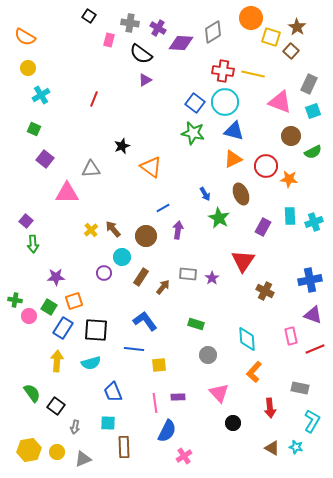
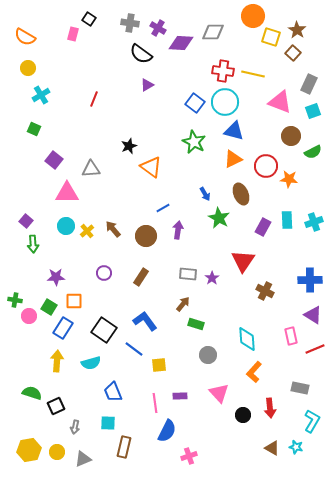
black square at (89, 16): moved 3 px down
orange circle at (251, 18): moved 2 px right, 2 px up
brown star at (297, 27): moved 3 px down
gray diamond at (213, 32): rotated 30 degrees clockwise
pink rectangle at (109, 40): moved 36 px left, 6 px up
brown square at (291, 51): moved 2 px right, 2 px down
purple triangle at (145, 80): moved 2 px right, 5 px down
green star at (193, 133): moved 1 px right, 9 px down; rotated 15 degrees clockwise
black star at (122, 146): moved 7 px right
purple square at (45, 159): moved 9 px right, 1 px down
cyan rectangle at (290, 216): moved 3 px left, 4 px down
yellow cross at (91, 230): moved 4 px left, 1 px down
cyan circle at (122, 257): moved 56 px left, 31 px up
blue cross at (310, 280): rotated 10 degrees clockwise
brown arrow at (163, 287): moved 20 px right, 17 px down
orange square at (74, 301): rotated 18 degrees clockwise
purple triangle at (313, 315): rotated 12 degrees clockwise
black square at (96, 330): moved 8 px right; rotated 30 degrees clockwise
blue line at (134, 349): rotated 30 degrees clockwise
green semicircle at (32, 393): rotated 36 degrees counterclockwise
purple rectangle at (178, 397): moved 2 px right, 1 px up
black square at (56, 406): rotated 30 degrees clockwise
black circle at (233, 423): moved 10 px right, 8 px up
brown rectangle at (124, 447): rotated 15 degrees clockwise
pink cross at (184, 456): moved 5 px right; rotated 14 degrees clockwise
